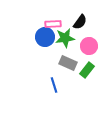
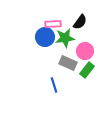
pink circle: moved 4 px left, 5 px down
